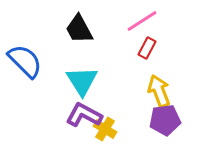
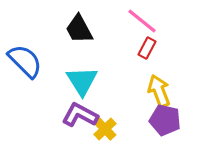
pink line: rotated 72 degrees clockwise
purple L-shape: moved 4 px left
purple pentagon: rotated 20 degrees clockwise
yellow cross: rotated 15 degrees clockwise
